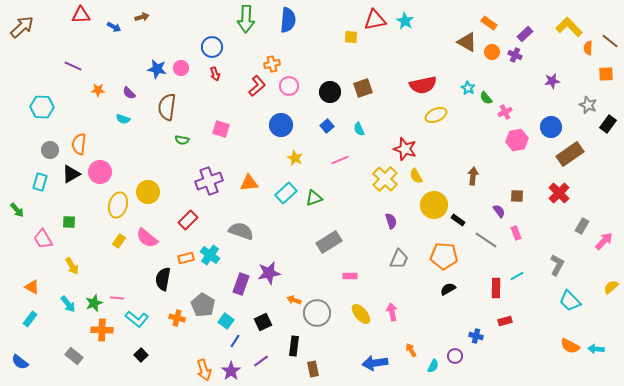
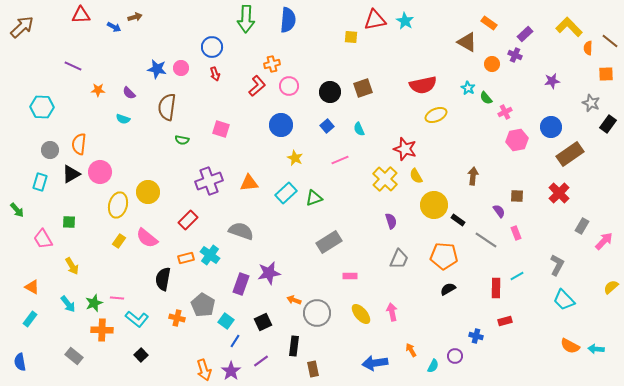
brown arrow at (142, 17): moved 7 px left
orange circle at (492, 52): moved 12 px down
gray star at (588, 105): moved 3 px right, 2 px up
cyan trapezoid at (570, 301): moved 6 px left, 1 px up
blue semicircle at (20, 362): rotated 42 degrees clockwise
